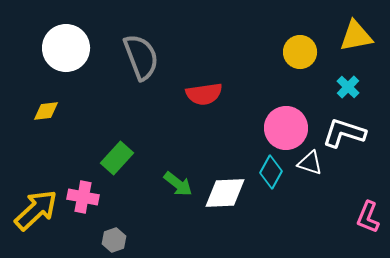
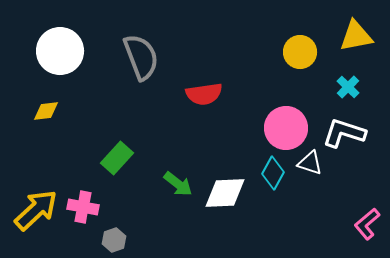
white circle: moved 6 px left, 3 px down
cyan diamond: moved 2 px right, 1 px down
pink cross: moved 10 px down
pink L-shape: moved 1 px left, 7 px down; rotated 28 degrees clockwise
